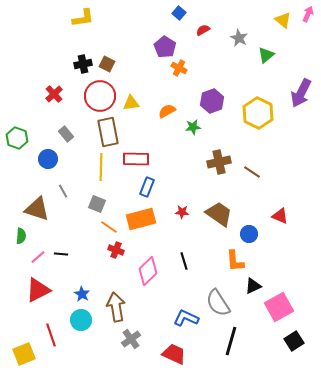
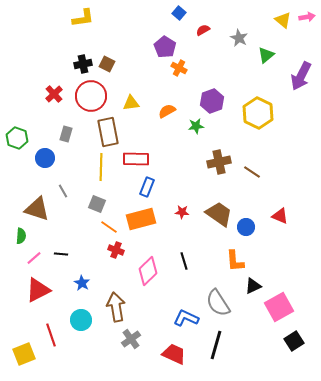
pink arrow at (308, 14): moved 1 px left, 3 px down; rotated 56 degrees clockwise
purple arrow at (301, 93): moved 17 px up
red circle at (100, 96): moved 9 px left
green star at (193, 127): moved 3 px right, 1 px up
gray rectangle at (66, 134): rotated 56 degrees clockwise
blue circle at (48, 159): moved 3 px left, 1 px up
blue circle at (249, 234): moved 3 px left, 7 px up
pink line at (38, 257): moved 4 px left, 1 px down
blue star at (82, 294): moved 11 px up
black line at (231, 341): moved 15 px left, 4 px down
